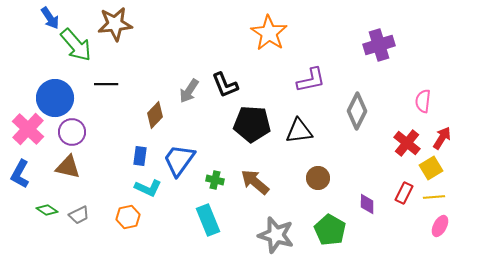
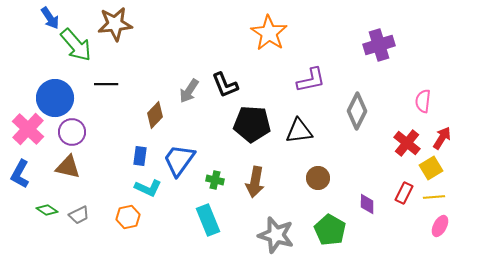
brown arrow: rotated 120 degrees counterclockwise
